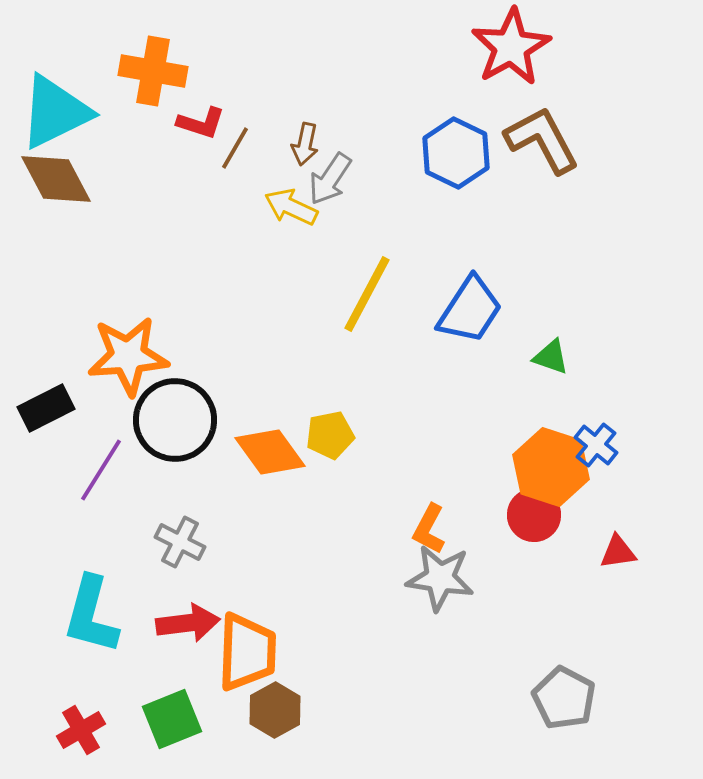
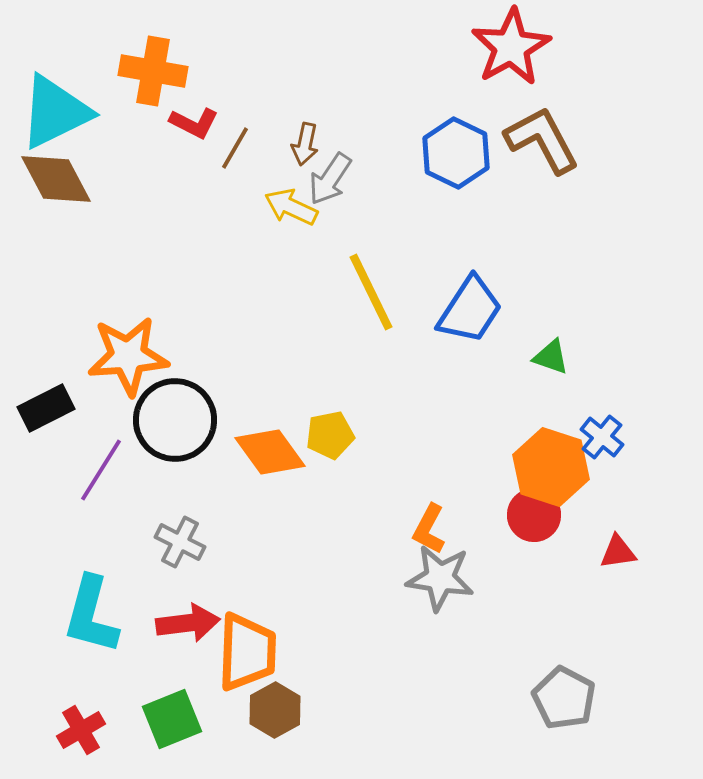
red L-shape: moved 7 px left; rotated 9 degrees clockwise
yellow line: moved 4 px right, 2 px up; rotated 54 degrees counterclockwise
blue cross: moved 6 px right, 8 px up
